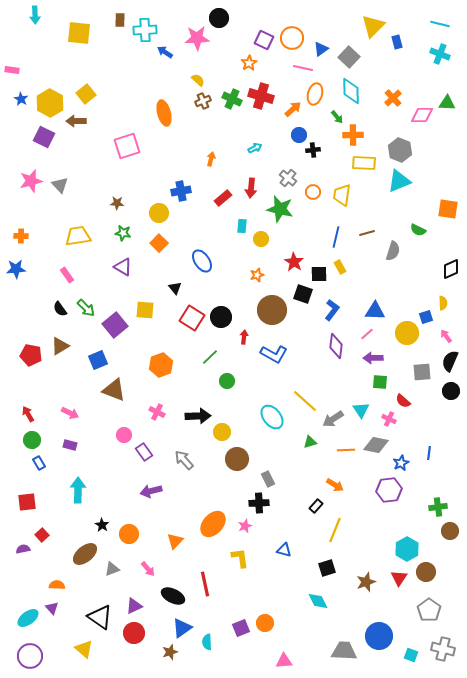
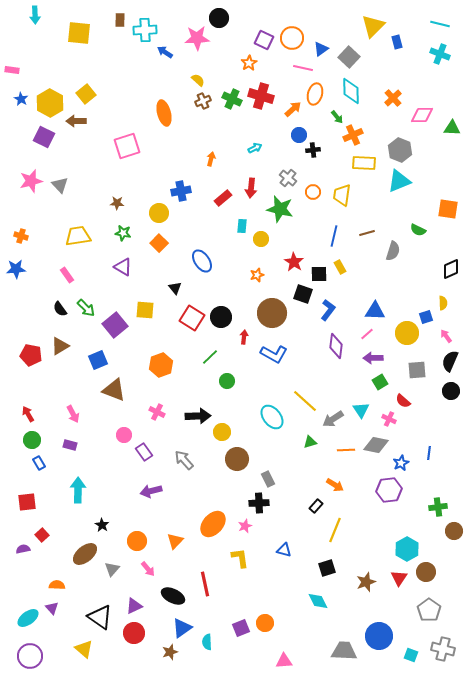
green triangle at (447, 103): moved 5 px right, 25 px down
orange cross at (353, 135): rotated 24 degrees counterclockwise
orange cross at (21, 236): rotated 16 degrees clockwise
blue line at (336, 237): moved 2 px left, 1 px up
brown circle at (272, 310): moved 3 px down
blue L-shape at (332, 310): moved 4 px left
gray square at (422, 372): moved 5 px left, 2 px up
green square at (380, 382): rotated 35 degrees counterclockwise
pink arrow at (70, 413): moved 3 px right, 1 px down; rotated 36 degrees clockwise
brown circle at (450, 531): moved 4 px right
orange circle at (129, 534): moved 8 px right, 7 px down
gray triangle at (112, 569): rotated 28 degrees counterclockwise
